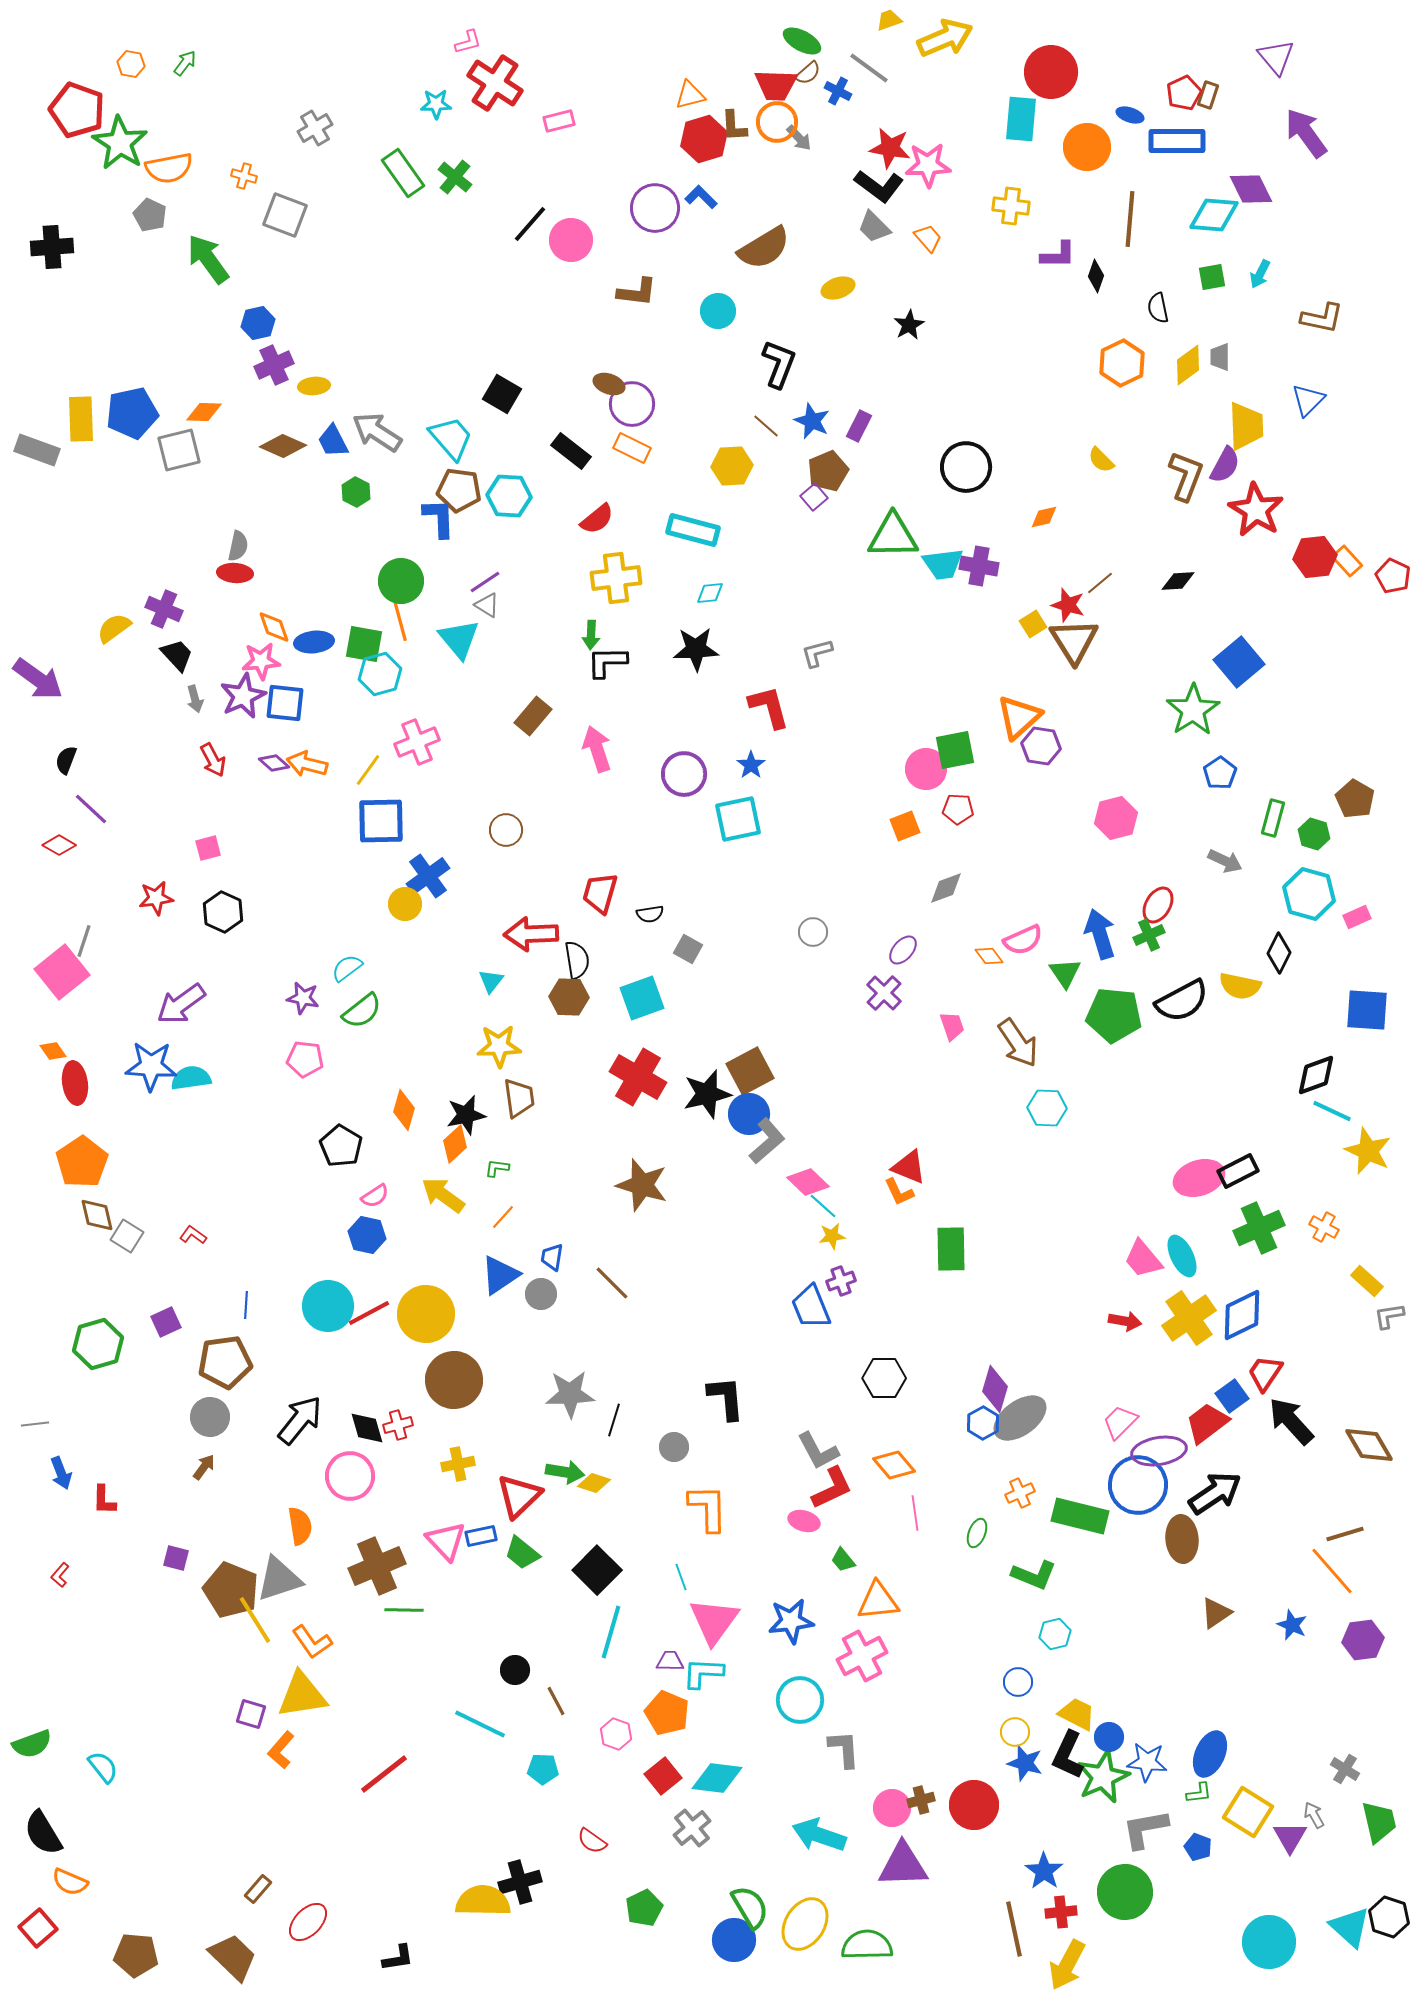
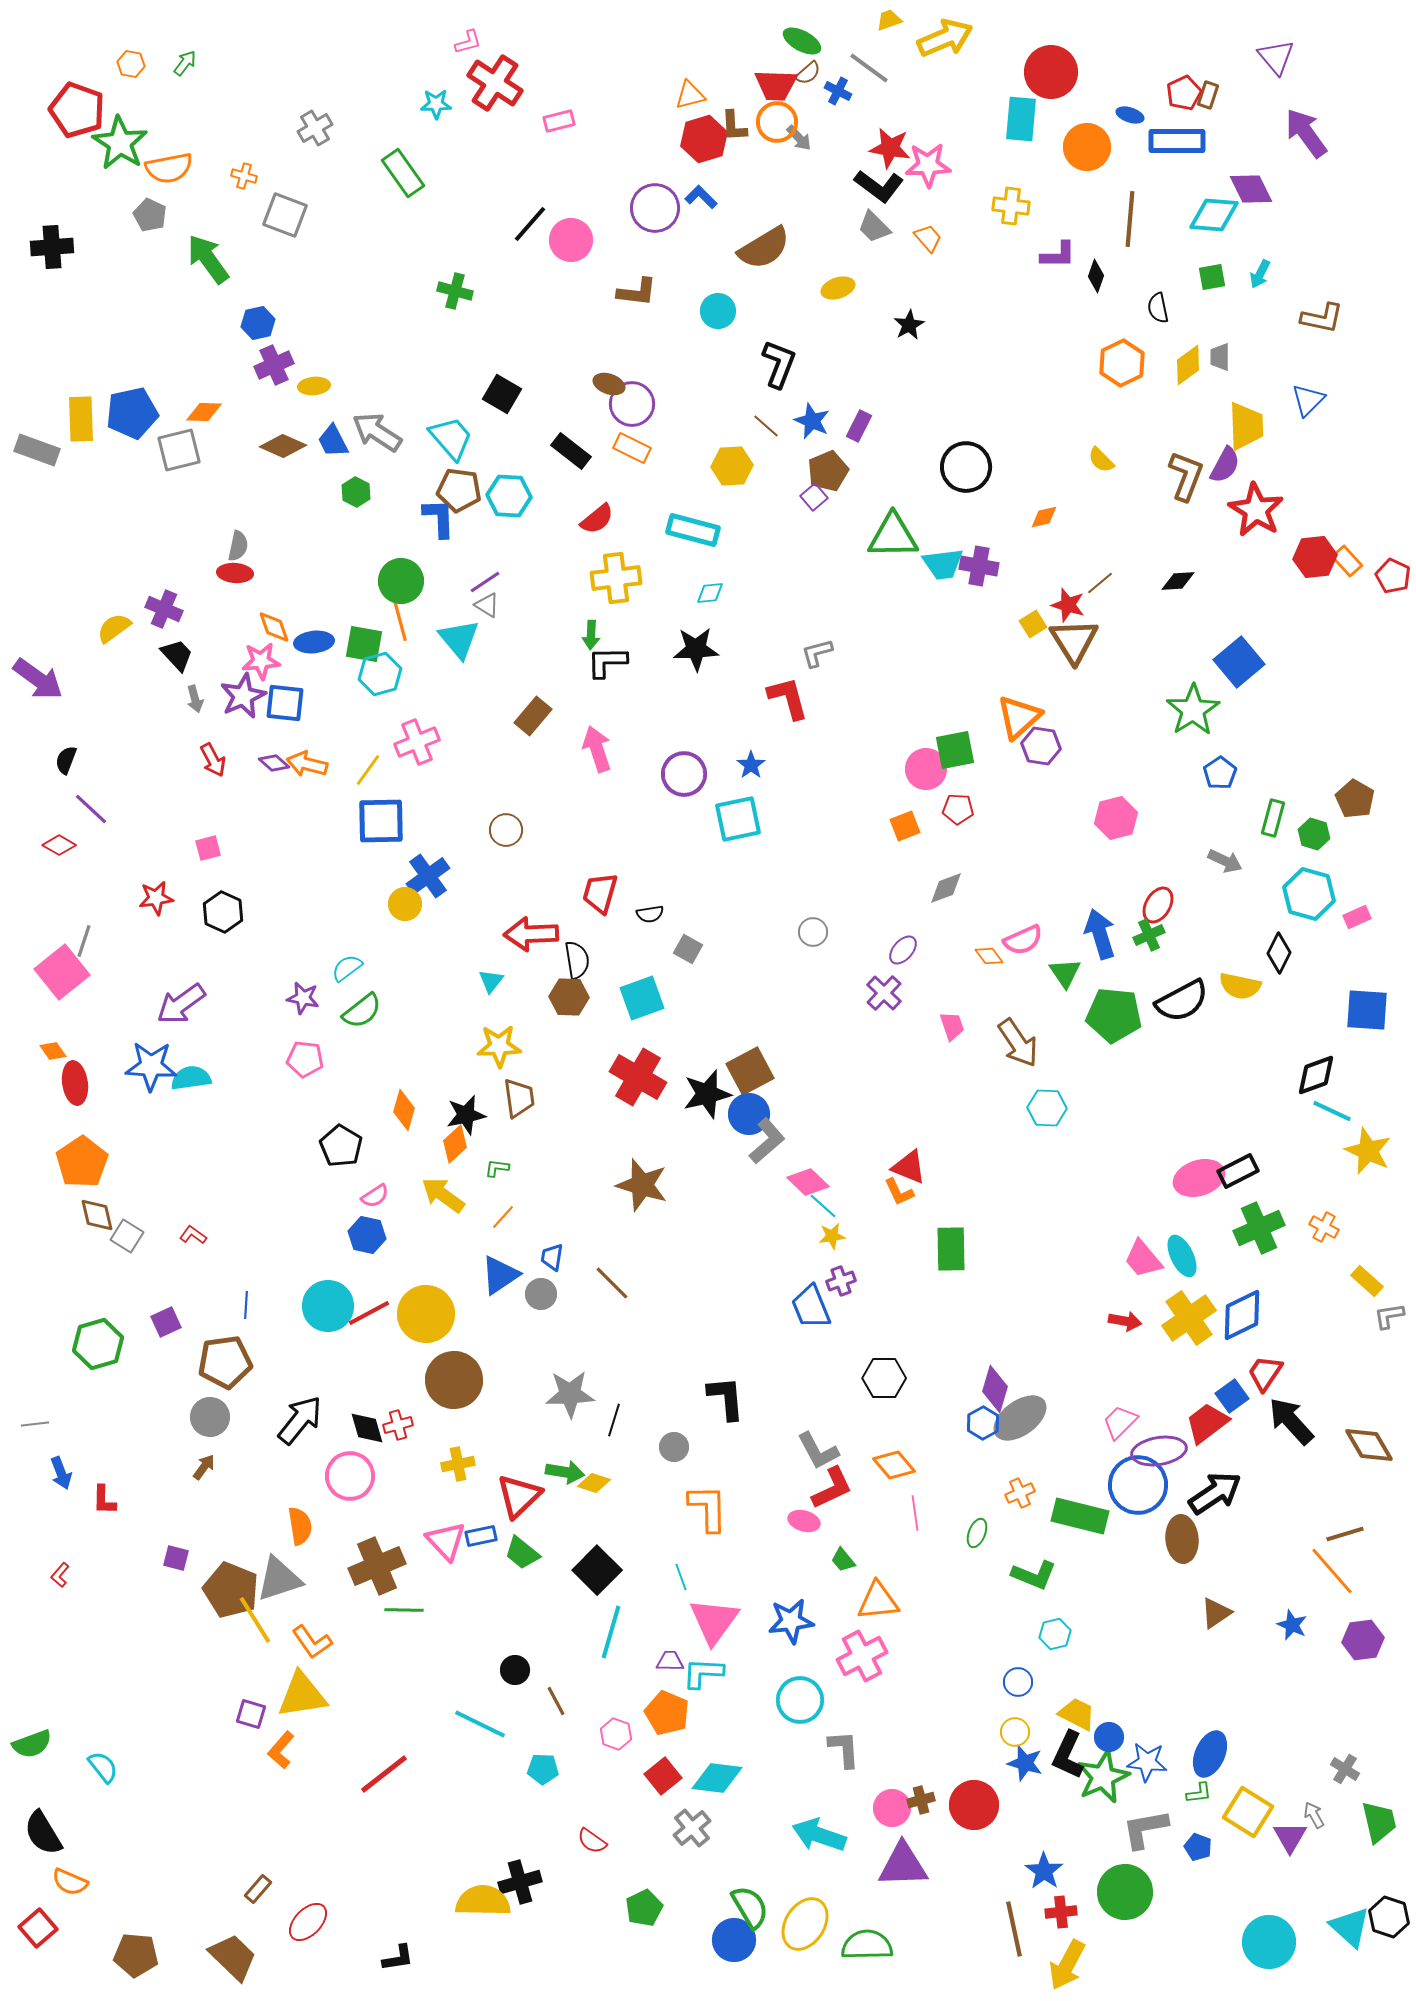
green cross at (455, 177): moved 114 px down; rotated 24 degrees counterclockwise
red L-shape at (769, 707): moved 19 px right, 9 px up
